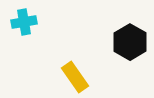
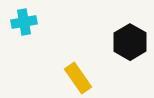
yellow rectangle: moved 3 px right, 1 px down
